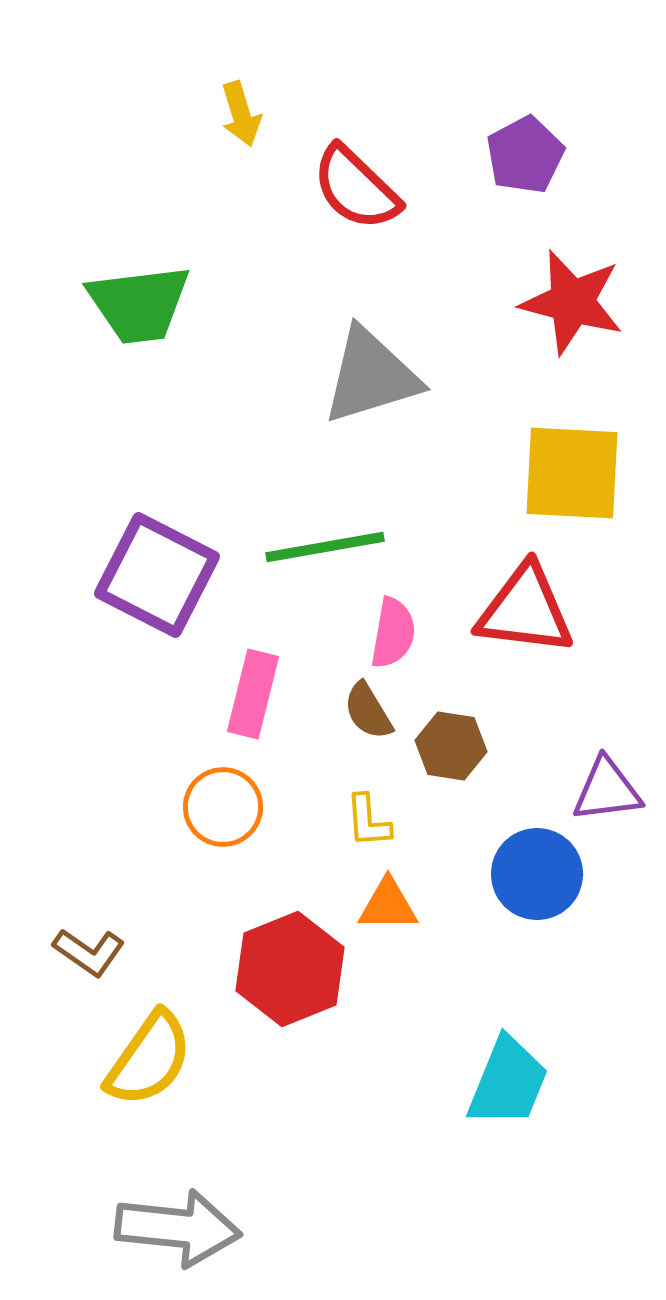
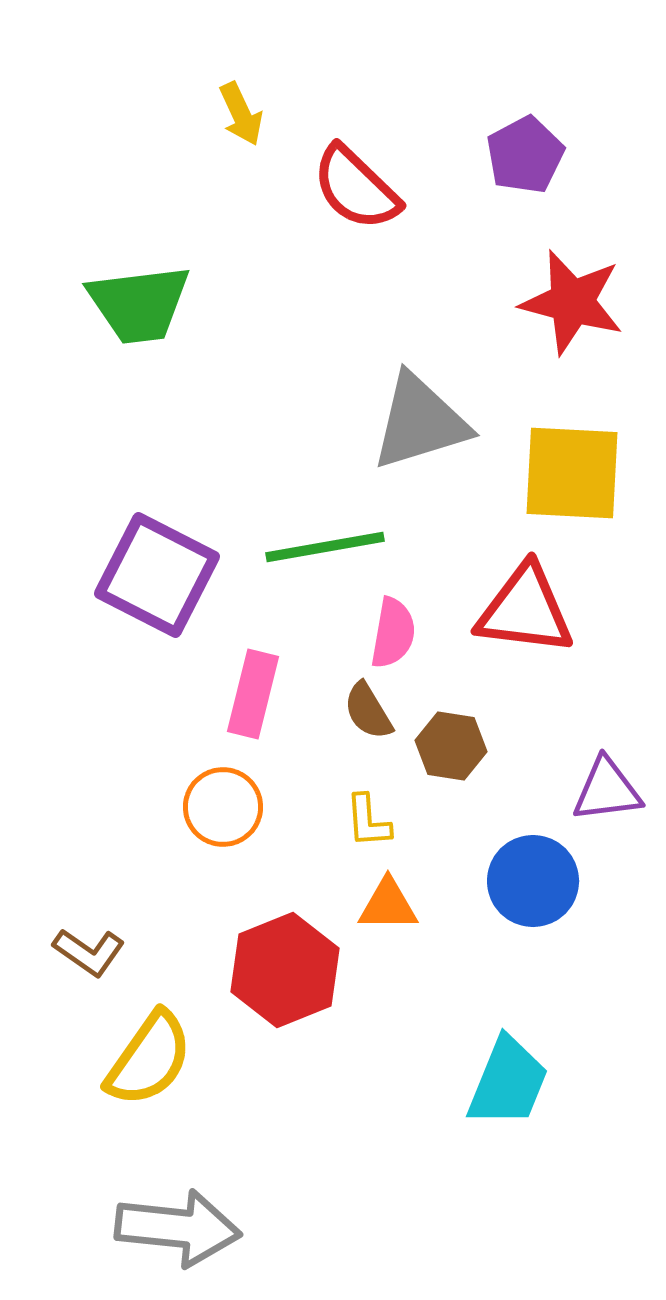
yellow arrow: rotated 8 degrees counterclockwise
gray triangle: moved 49 px right, 46 px down
blue circle: moved 4 px left, 7 px down
red hexagon: moved 5 px left, 1 px down
